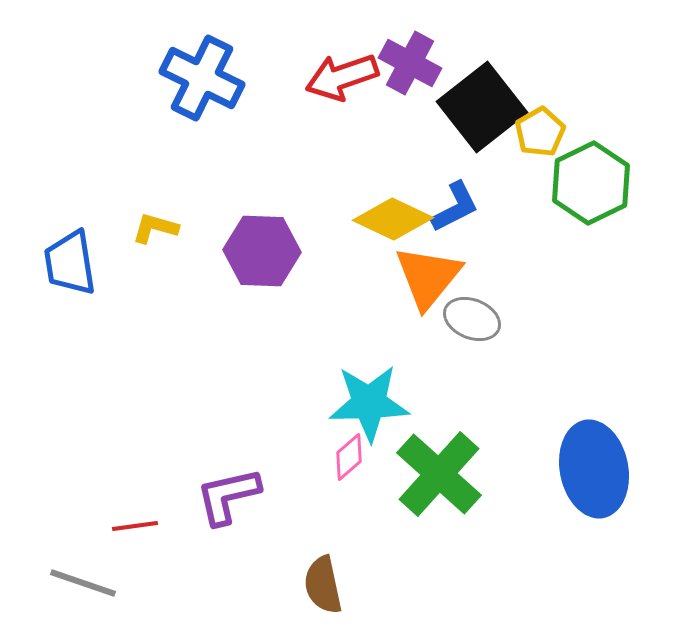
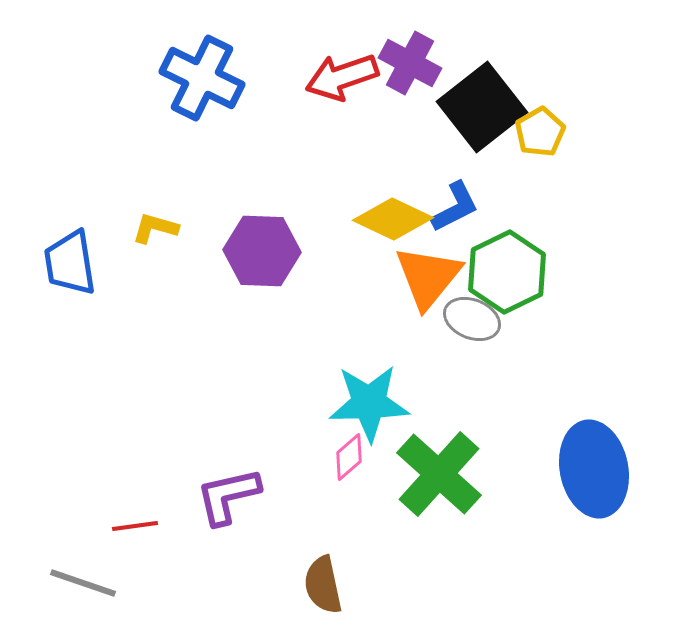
green hexagon: moved 84 px left, 89 px down
